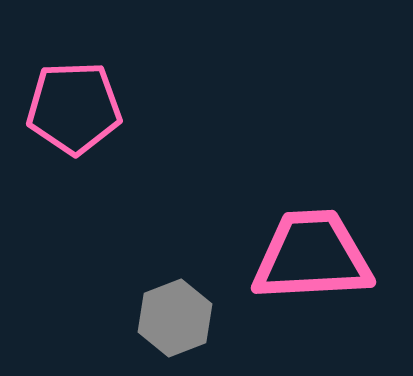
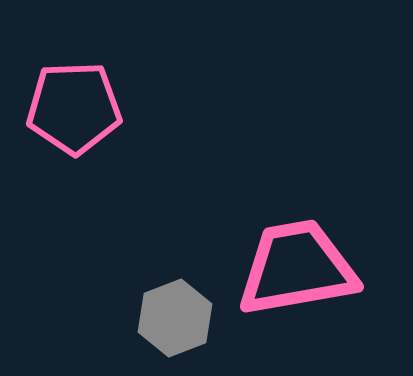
pink trapezoid: moved 15 px left, 12 px down; rotated 7 degrees counterclockwise
